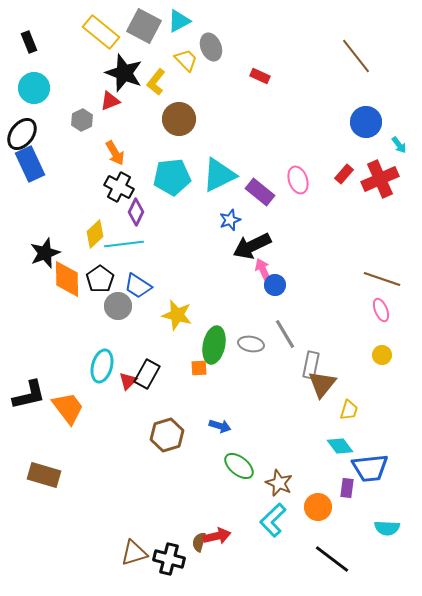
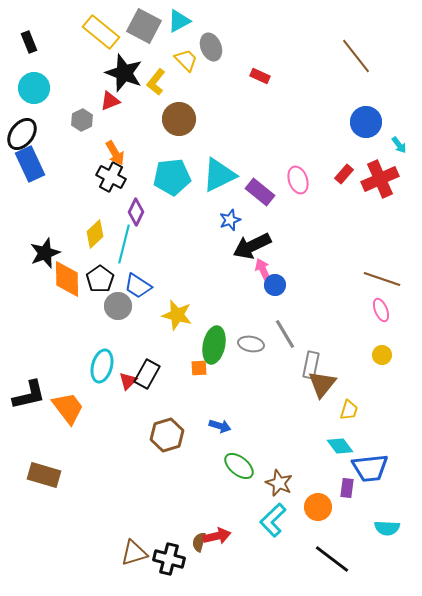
black cross at (119, 187): moved 8 px left, 10 px up
cyan line at (124, 244): rotated 69 degrees counterclockwise
